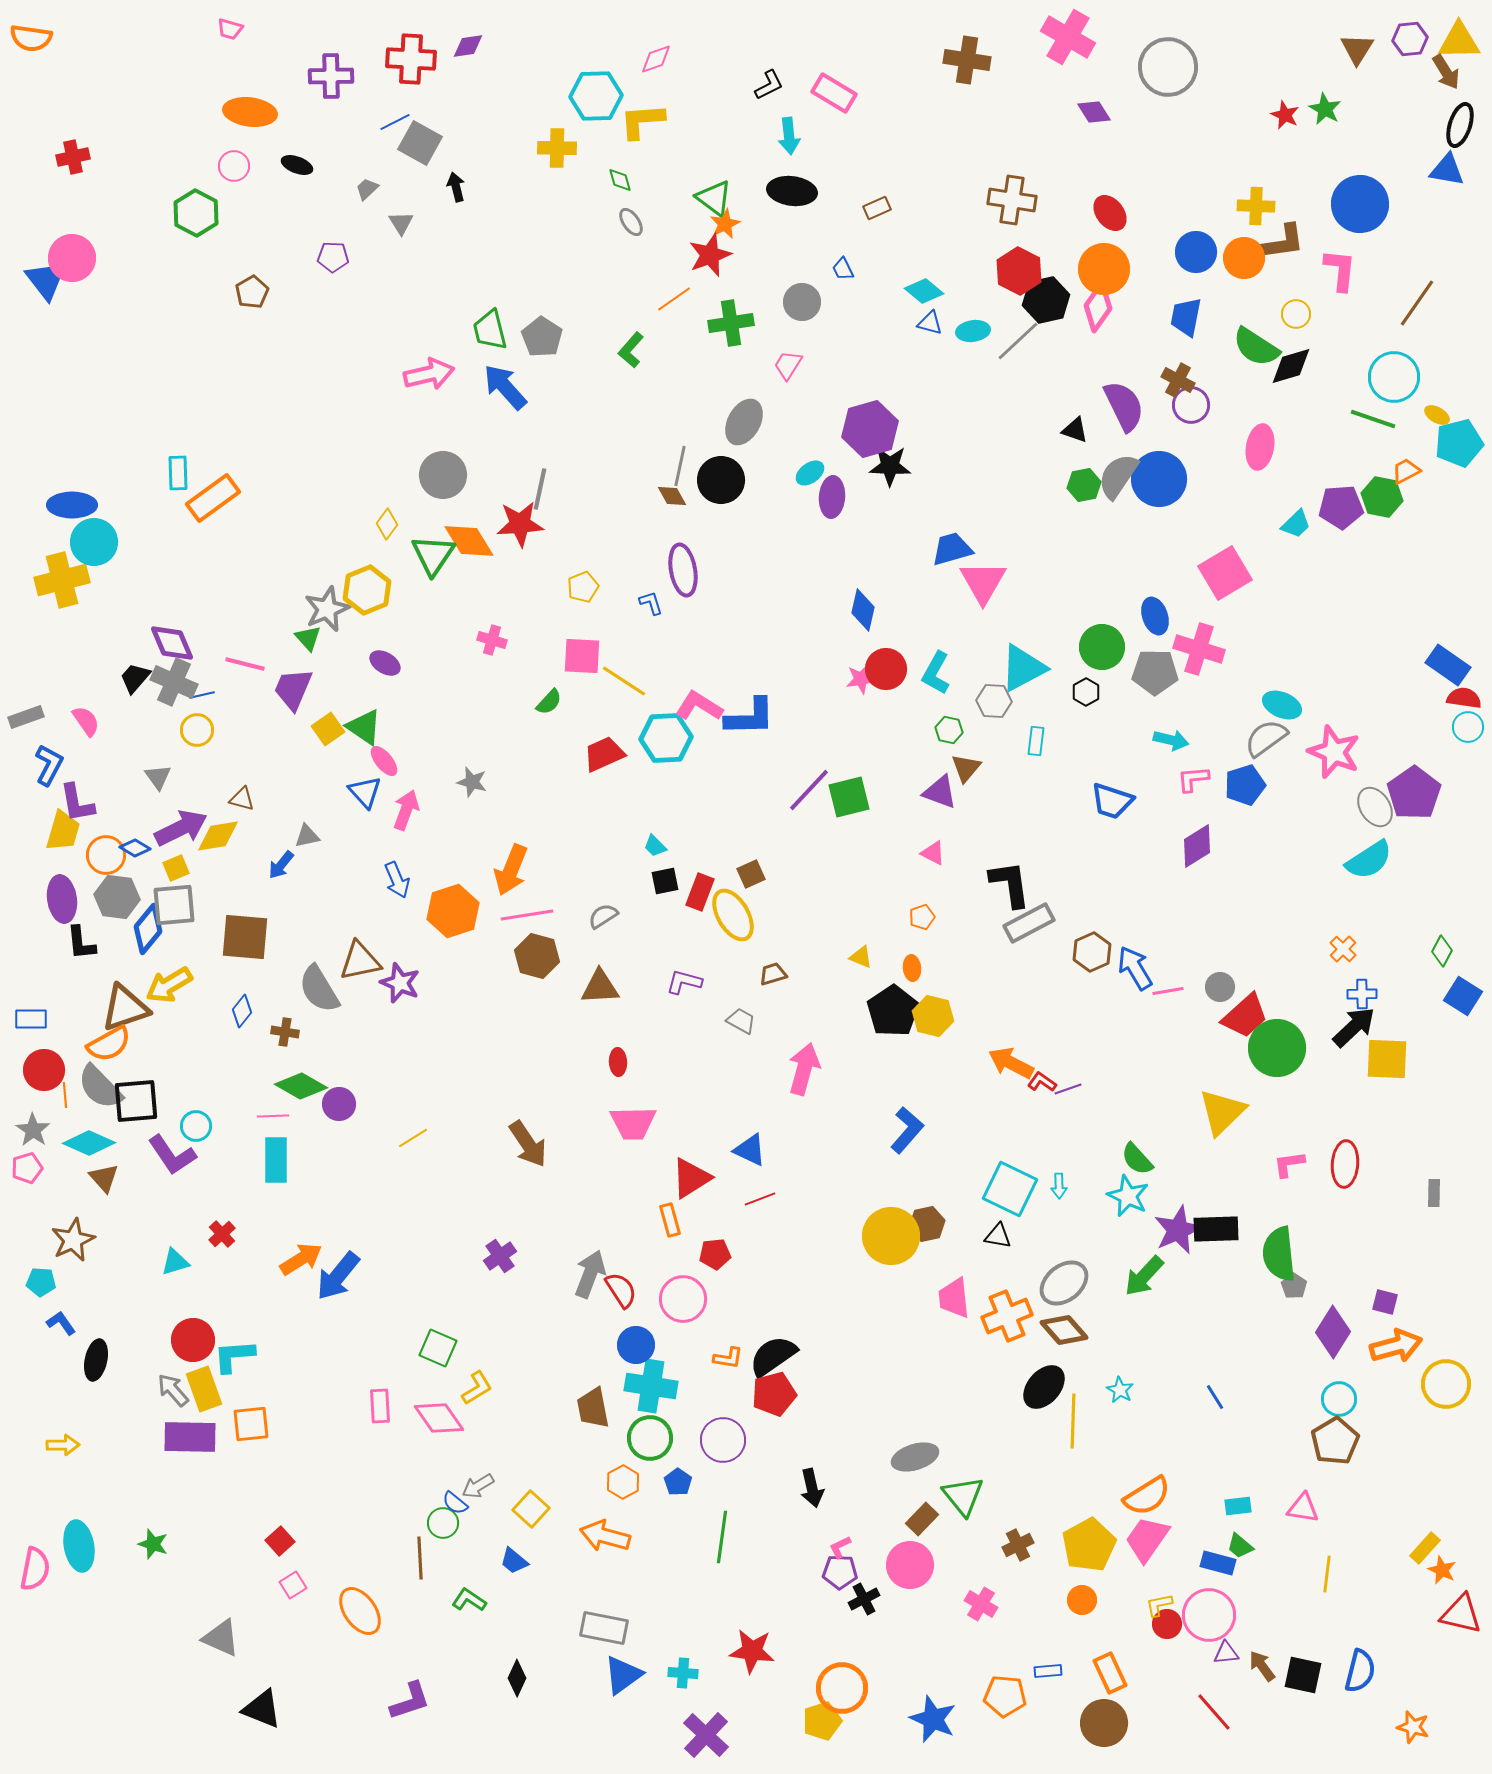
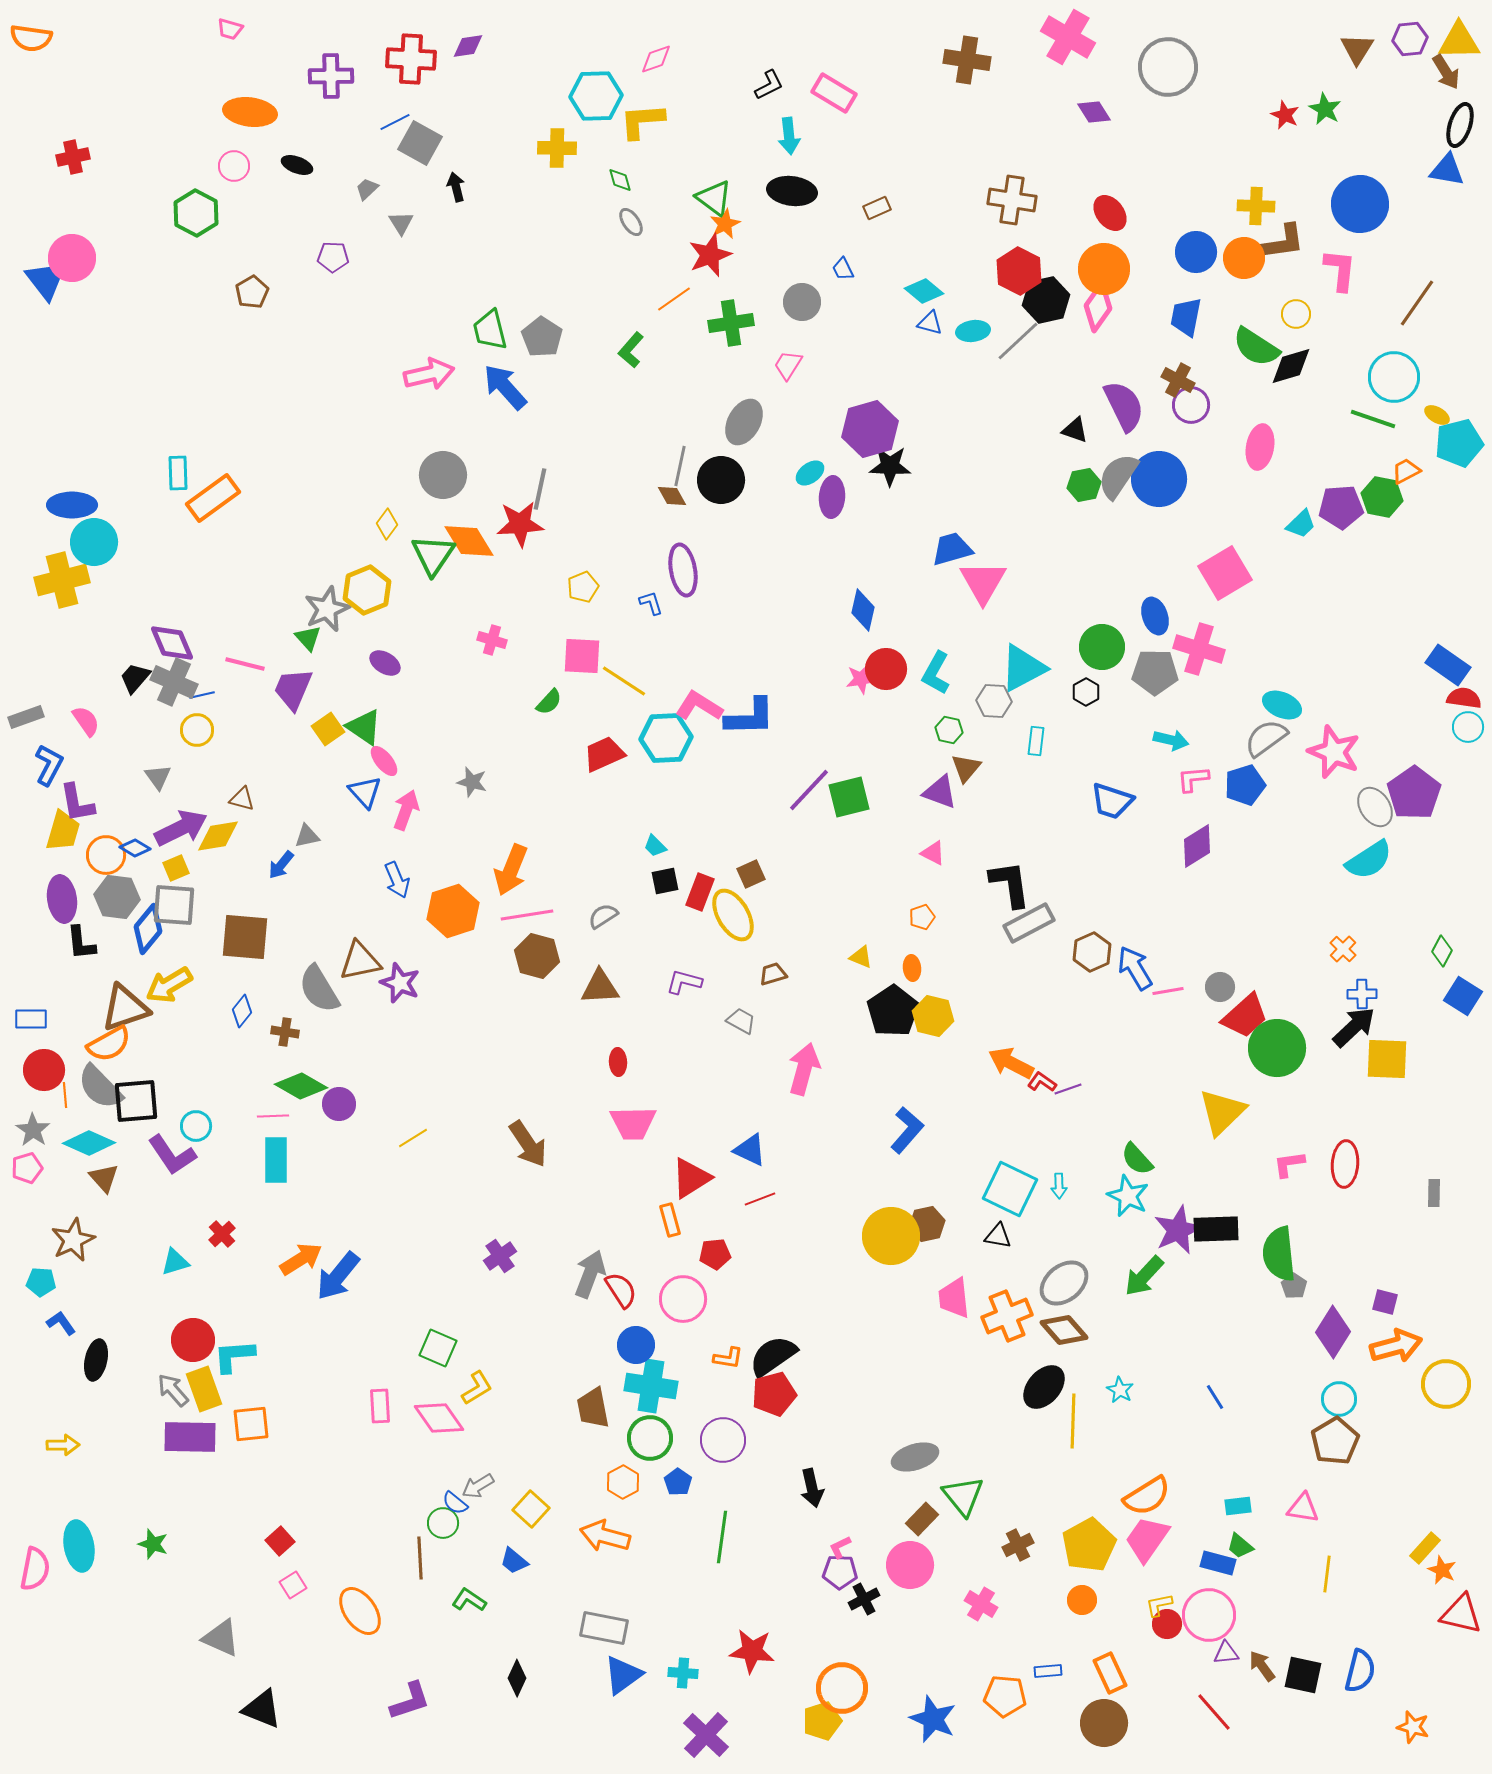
cyan trapezoid at (1296, 524): moved 5 px right
gray square at (174, 905): rotated 9 degrees clockwise
